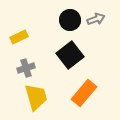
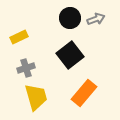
black circle: moved 2 px up
